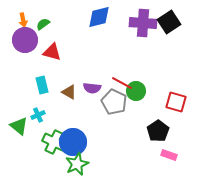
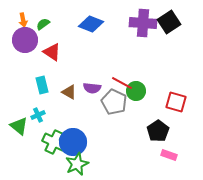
blue diamond: moved 8 px left, 7 px down; rotated 35 degrees clockwise
red triangle: rotated 18 degrees clockwise
